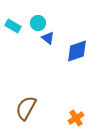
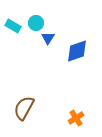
cyan circle: moved 2 px left
blue triangle: rotated 24 degrees clockwise
brown semicircle: moved 2 px left
